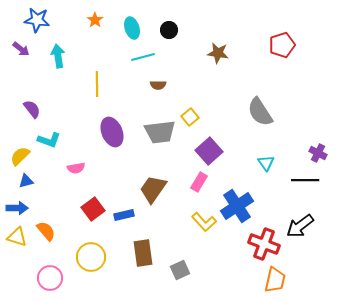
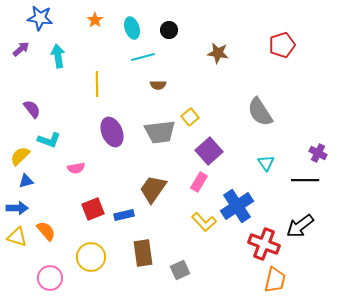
blue star: moved 3 px right, 2 px up
purple arrow: rotated 78 degrees counterclockwise
red square: rotated 15 degrees clockwise
